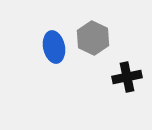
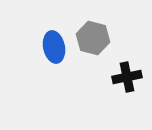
gray hexagon: rotated 12 degrees counterclockwise
